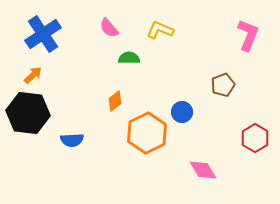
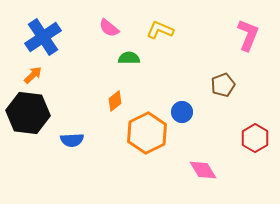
pink semicircle: rotated 10 degrees counterclockwise
blue cross: moved 3 px down
